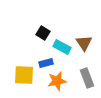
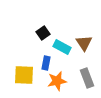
black square: rotated 24 degrees clockwise
blue rectangle: rotated 64 degrees counterclockwise
